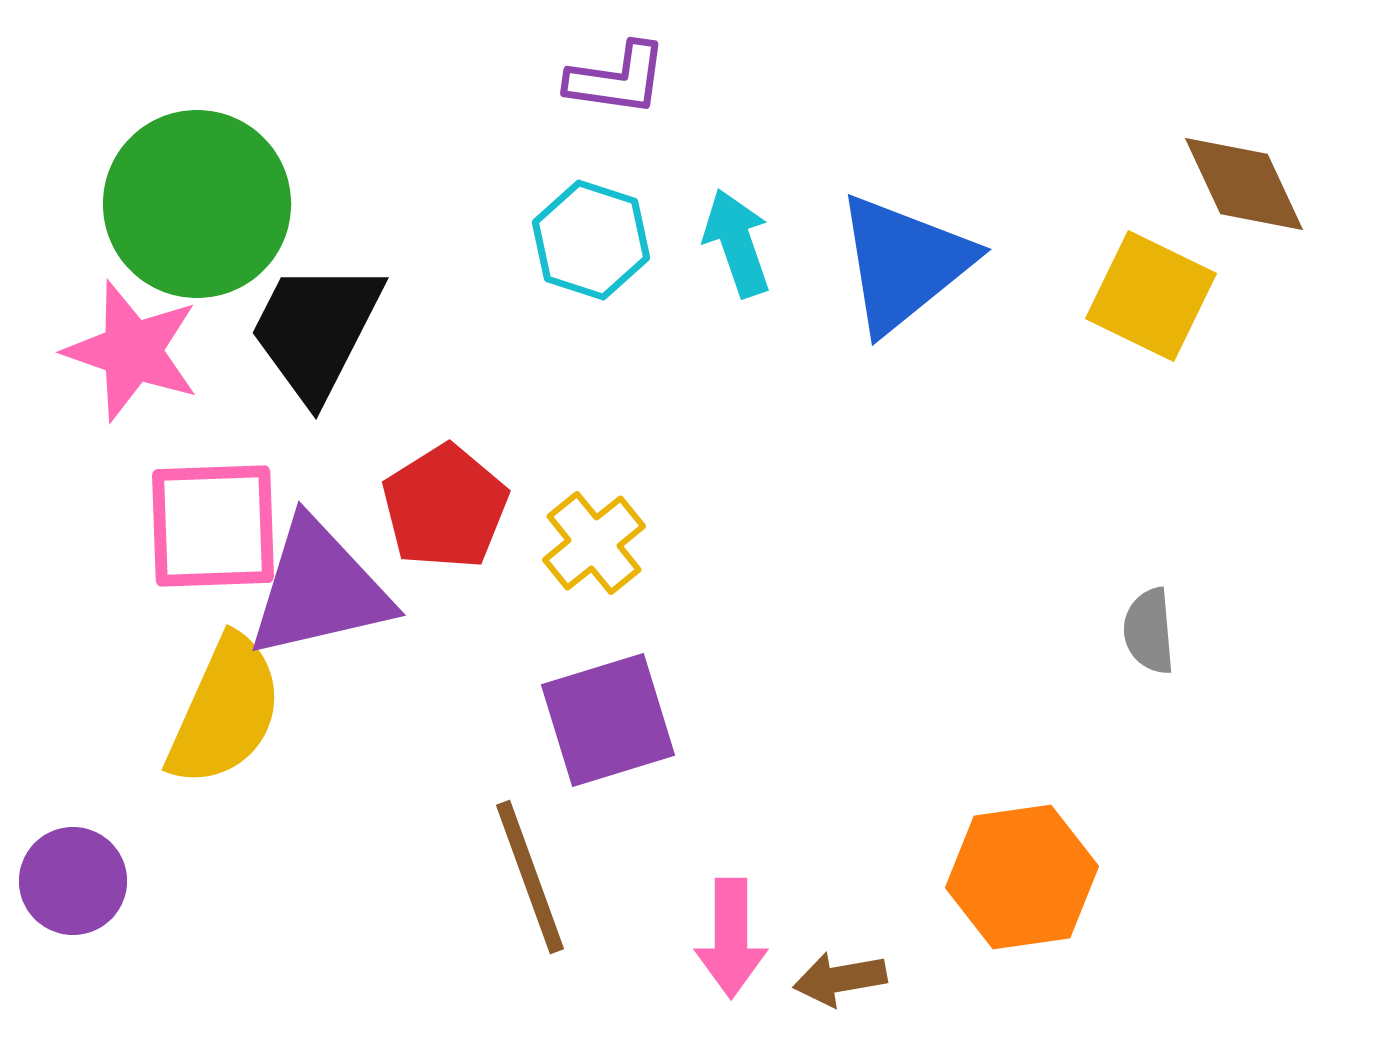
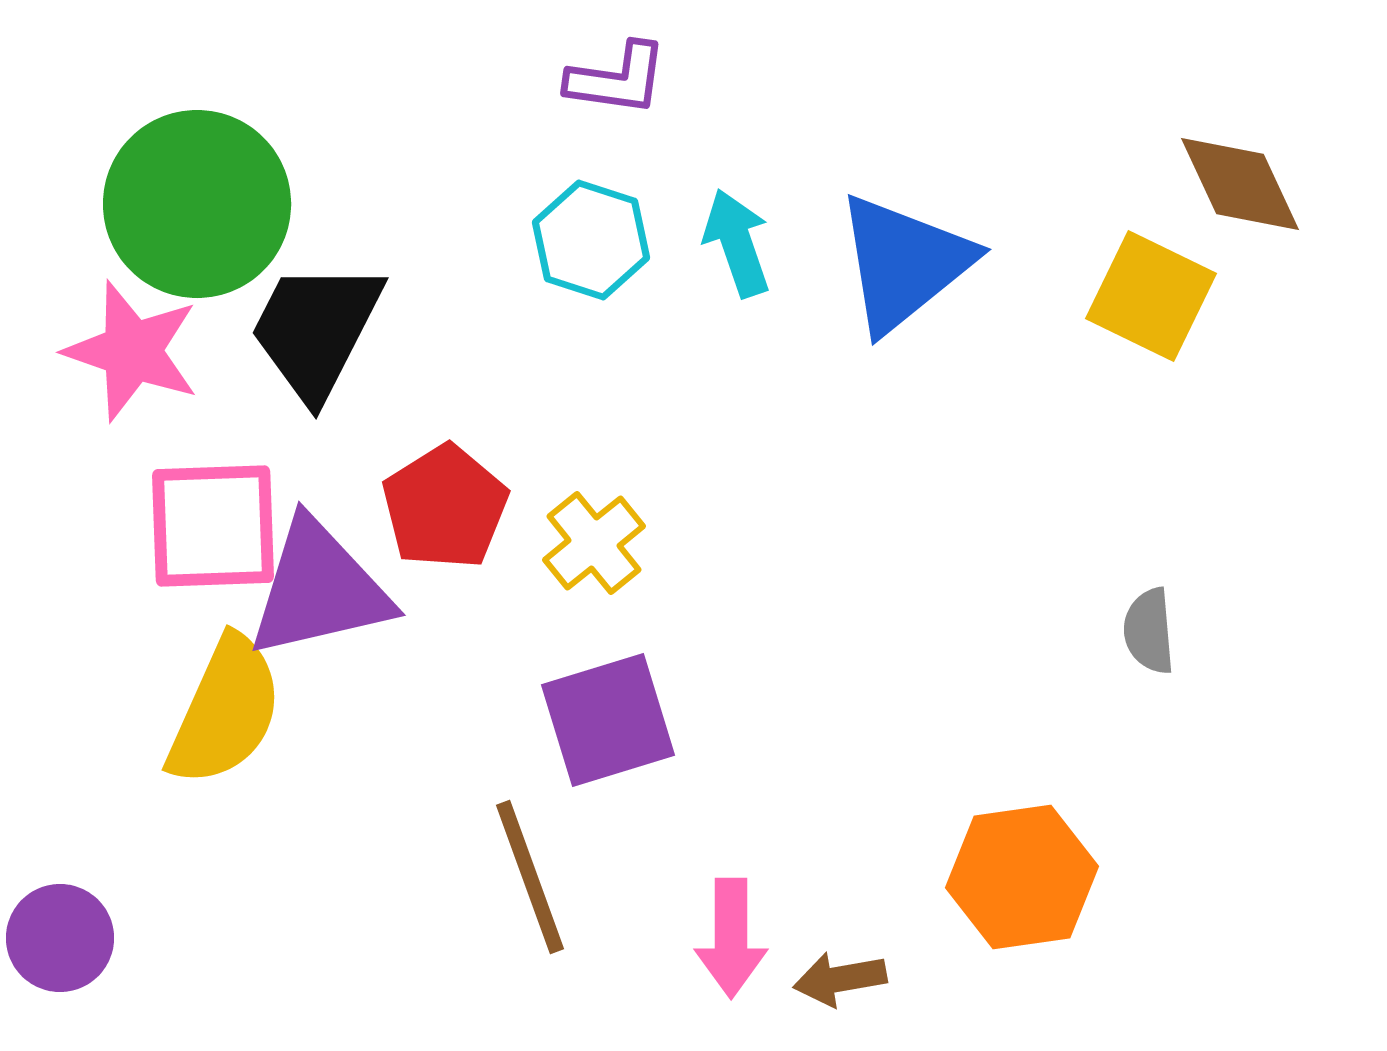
brown diamond: moved 4 px left
purple circle: moved 13 px left, 57 px down
